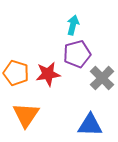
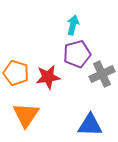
red star: moved 3 px down
gray cross: moved 4 px up; rotated 20 degrees clockwise
